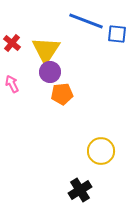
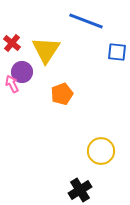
blue square: moved 18 px down
purple circle: moved 28 px left
orange pentagon: rotated 15 degrees counterclockwise
